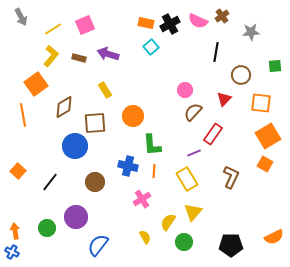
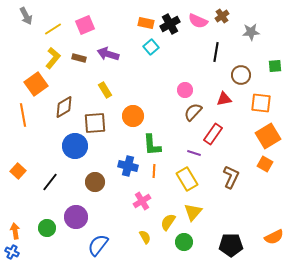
gray arrow at (21, 17): moved 5 px right, 1 px up
yellow L-shape at (51, 56): moved 2 px right, 2 px down
red triangle at (224, 99): rotated 35 degrees clockwise
purple line at (194, 153): rotated 40 degrees clockwise
pink cross at (142, 199): moved 2 px down
